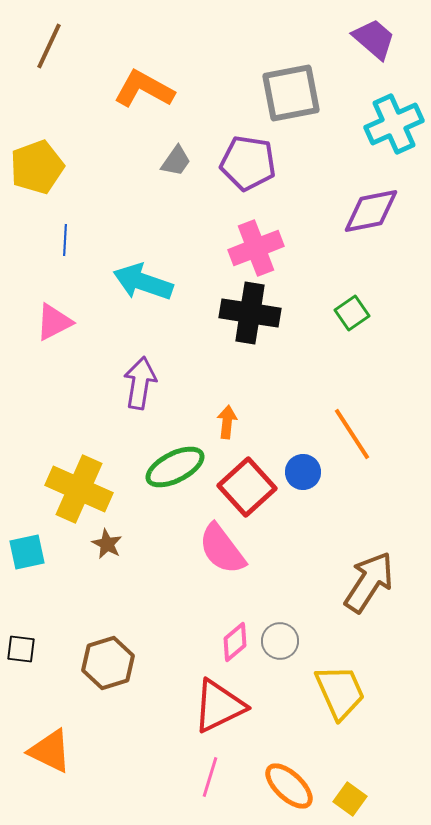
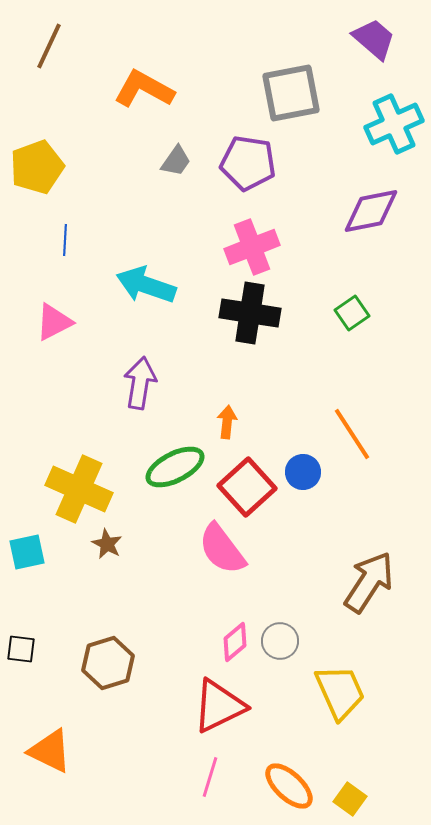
pink cross: moved 4 px left, 1 px up
cyan arrow: moved 3 px right, 3 px down
